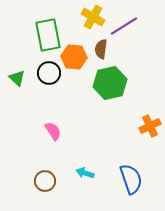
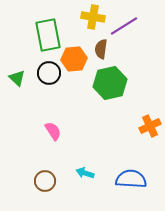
yellow cross: rotated 20 degrees counterclockwise
orange hexagon: moved 2 px down; rotated 10 degrees counterclockwise
blue semicircle: rotated 68 degrees counterclockwise
